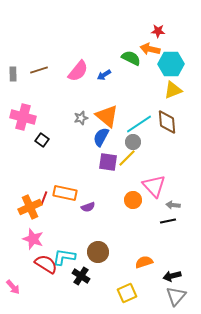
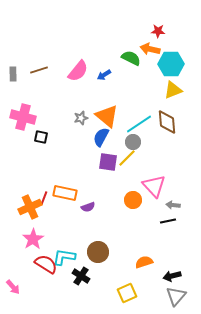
black square: moved 1 px left, 3 px up; rotated 24 degrees counterclockwise
pink star: rotated 20 degrees clockwise
